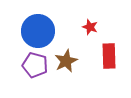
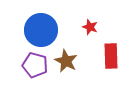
blue circle: moved 3 px right, 1 px up
red rectangle: moved 2 px right
brown star: rotated 20 degrees counterclockwise
